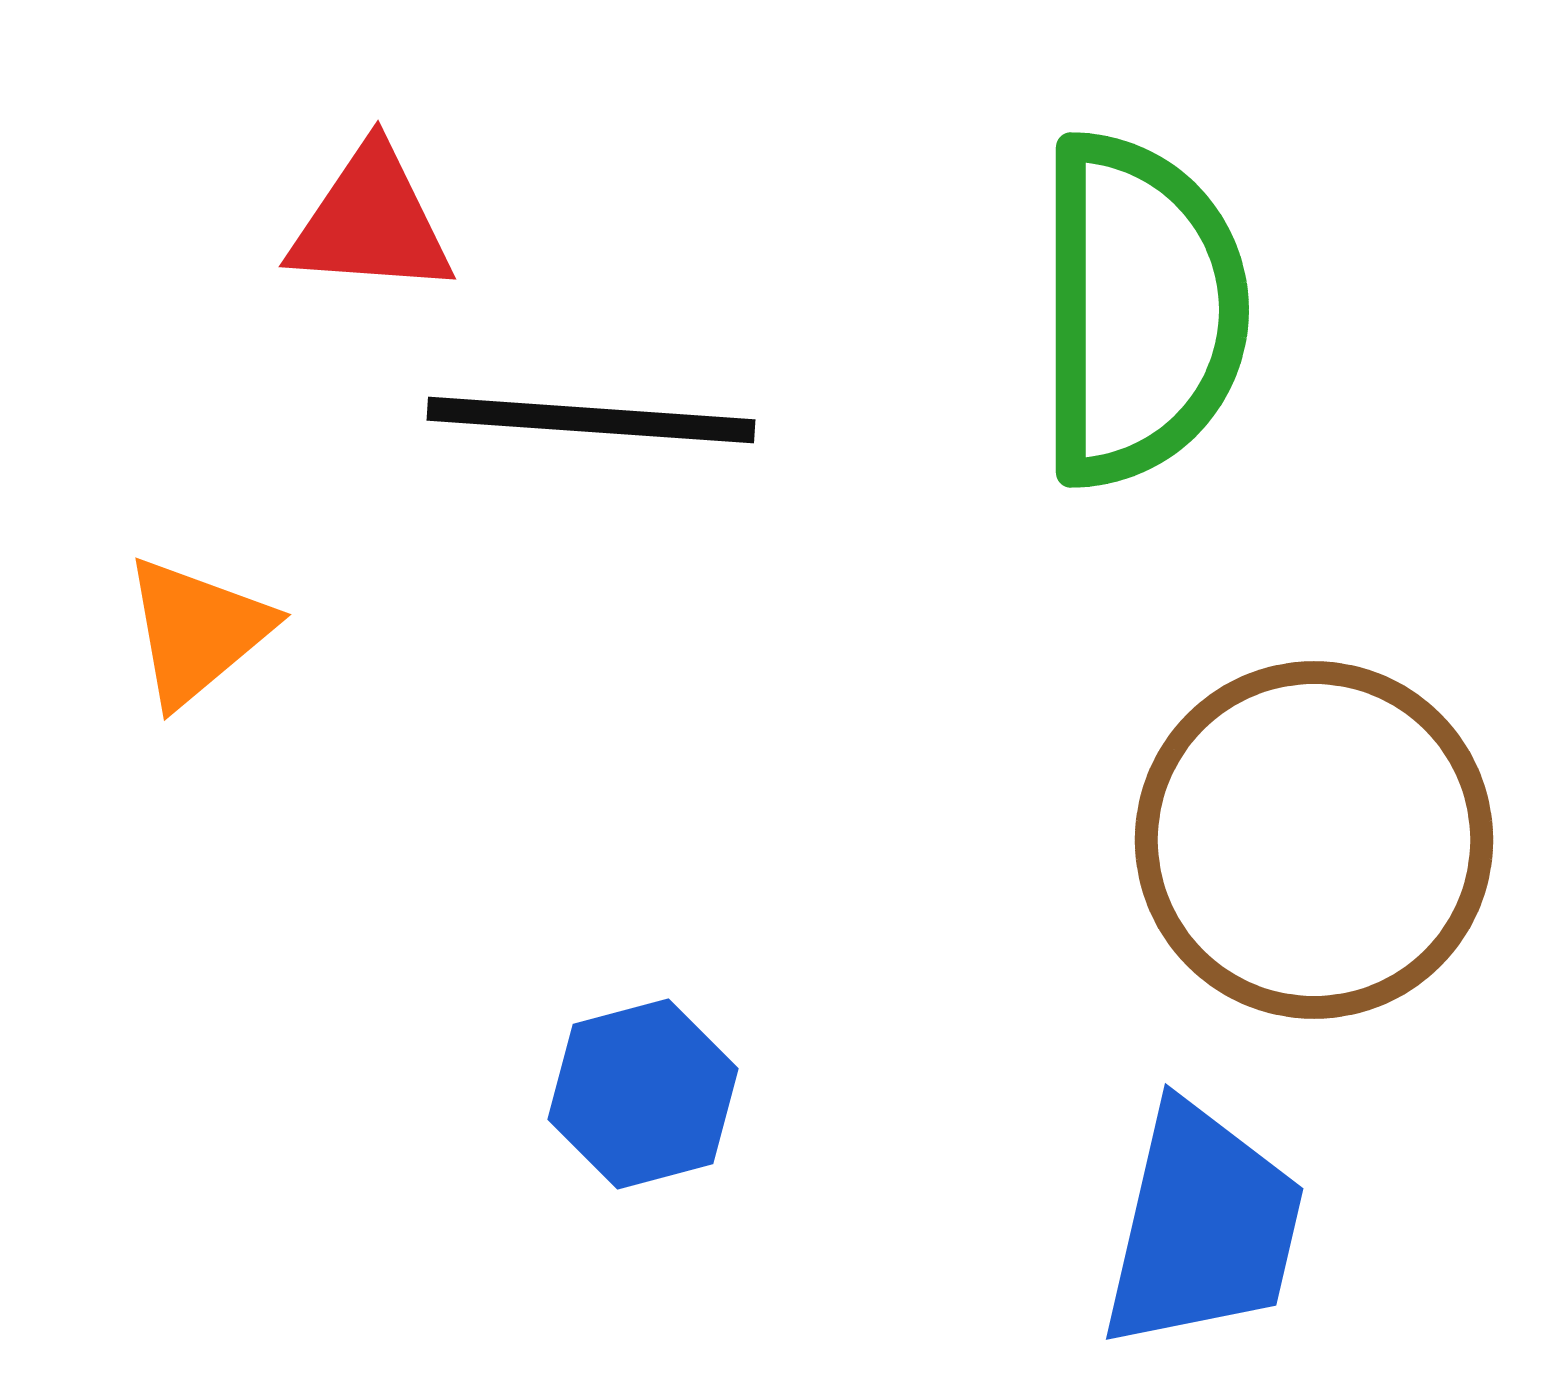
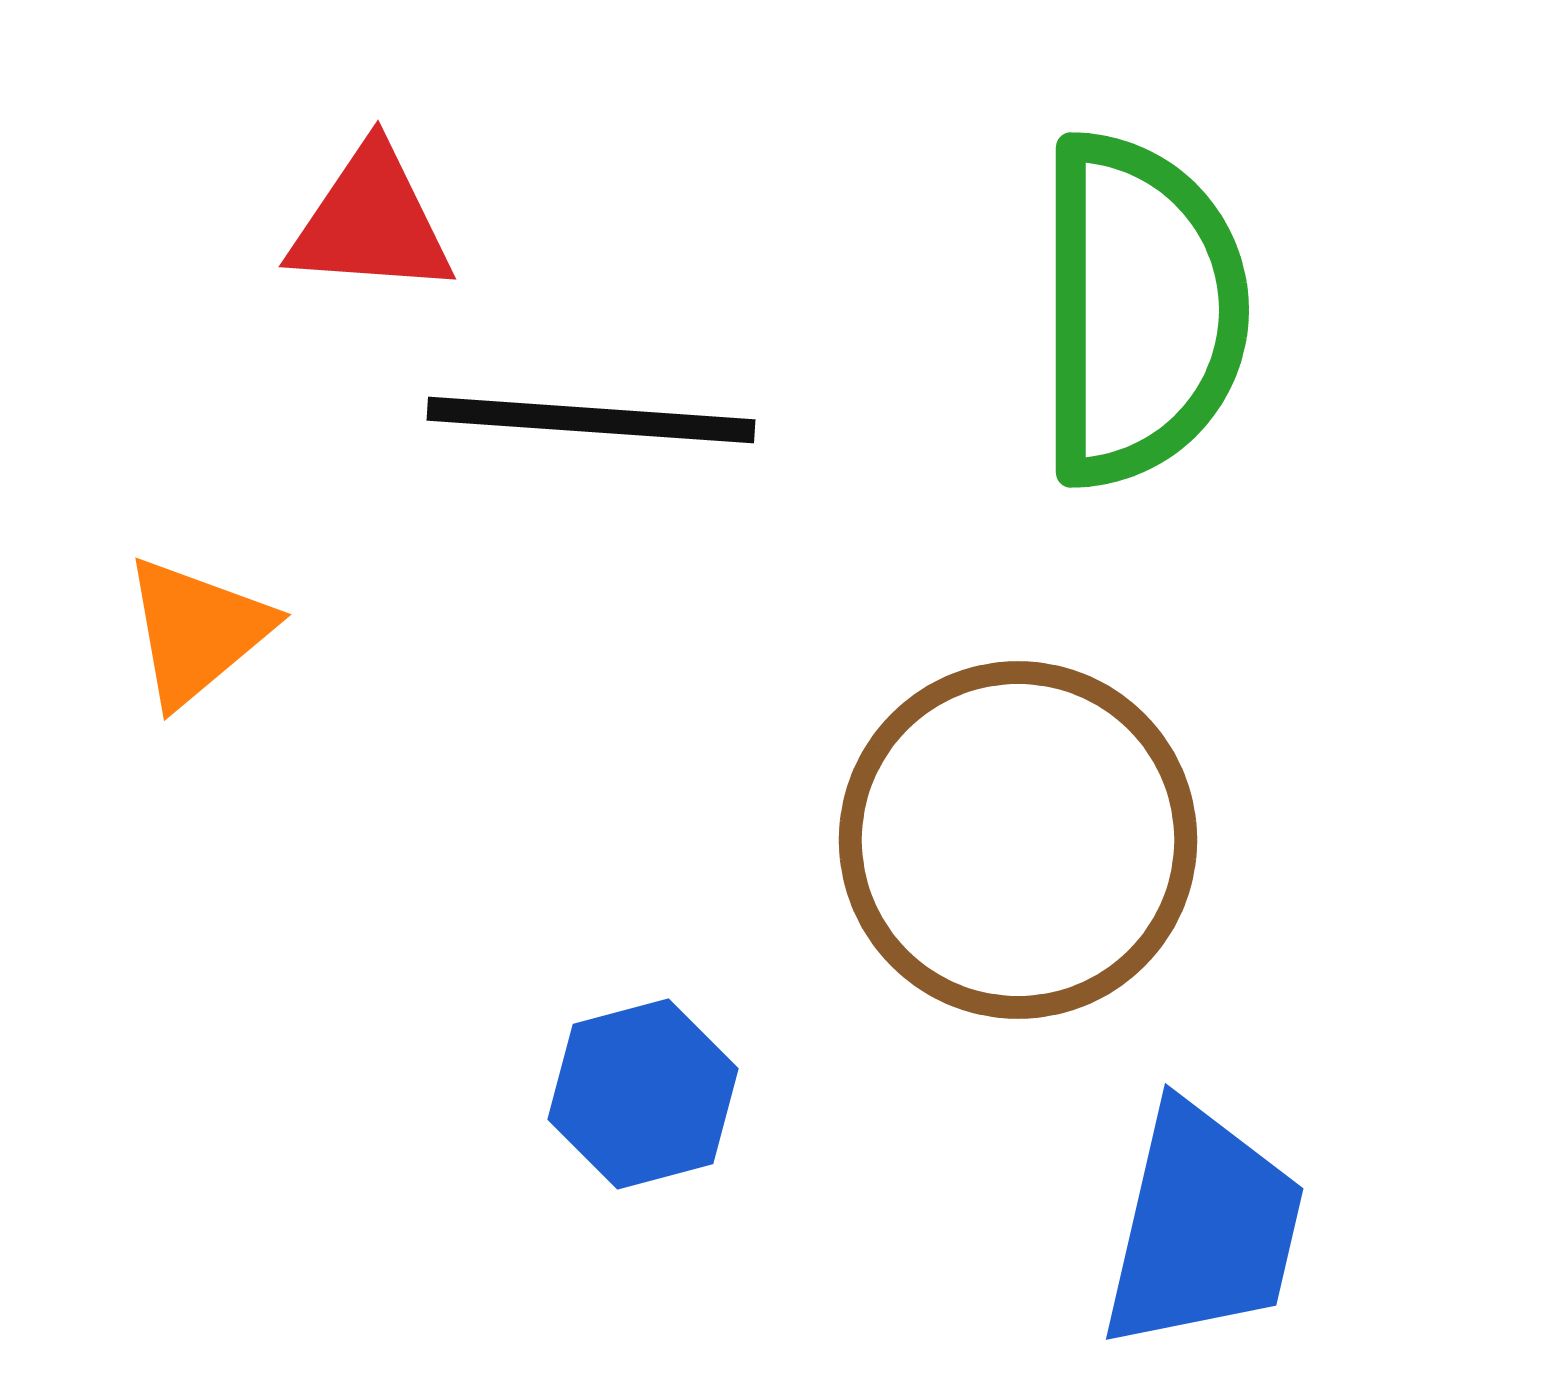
brown circle: moved 296 px left
